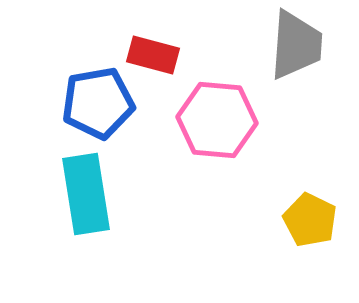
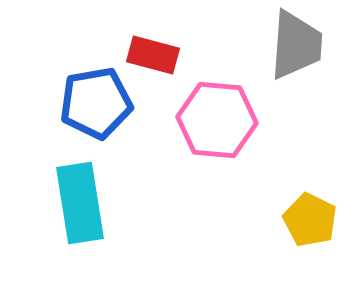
blue pentagon: moved 2 px left
cyan rectangle: moved 6 px left, 9 px down
